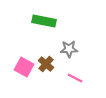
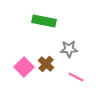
pink square: rotated 18 degrees clockwise
pink line: moved 1 px right, 1 px up
